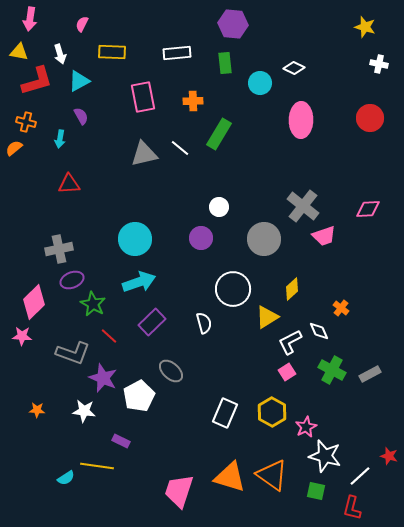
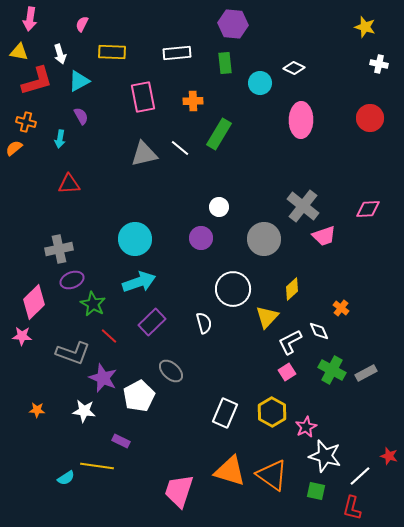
yellow triangle at (267, 317): rotated 15 degrees counterclockwise
gray rectangle at (370, 374): moved 4 px left, 1 px up
orange triangle at (230, 477): moved 6 px up
